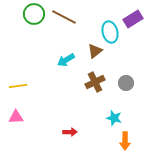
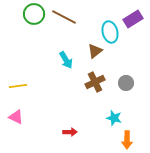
cyan arrow: rotated 90 degrees counterclockwise
pink triangle: rotated 28 degrees clockwise
orange arrow: moved 2 px right, 1 px up
